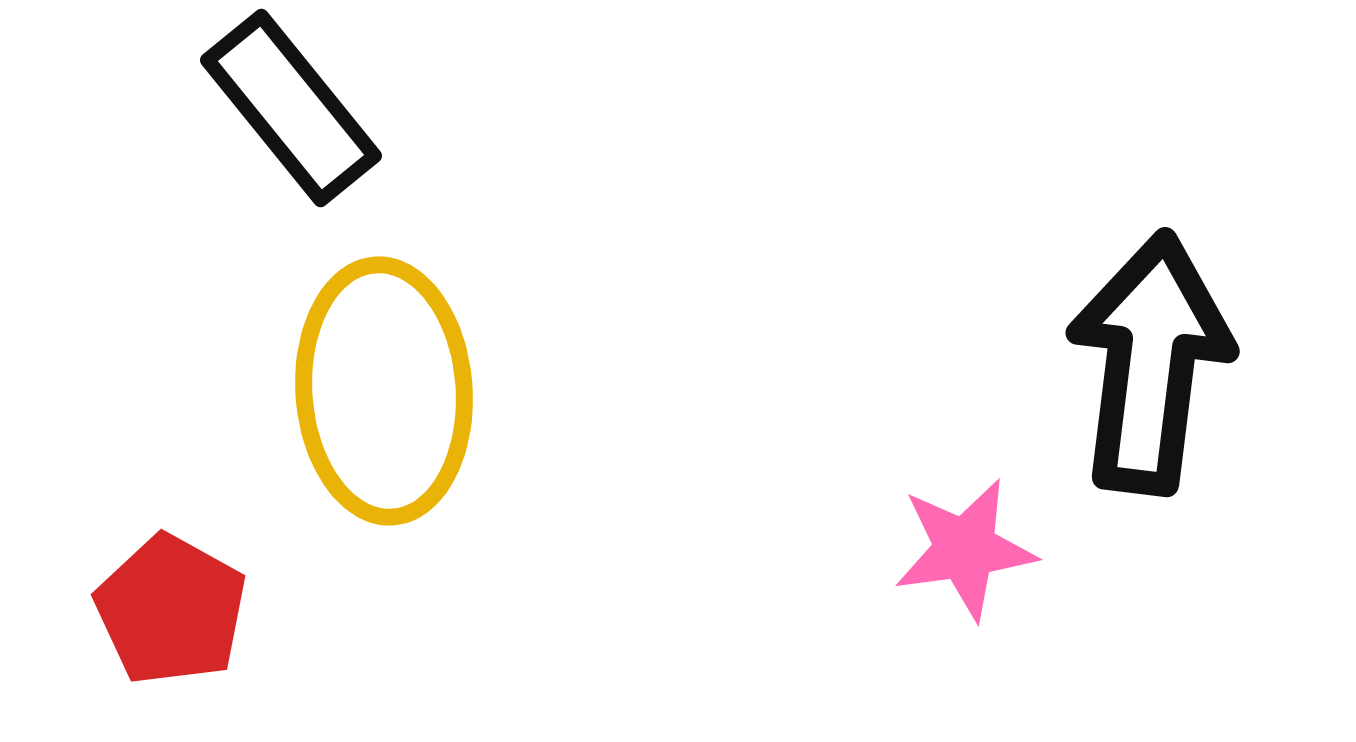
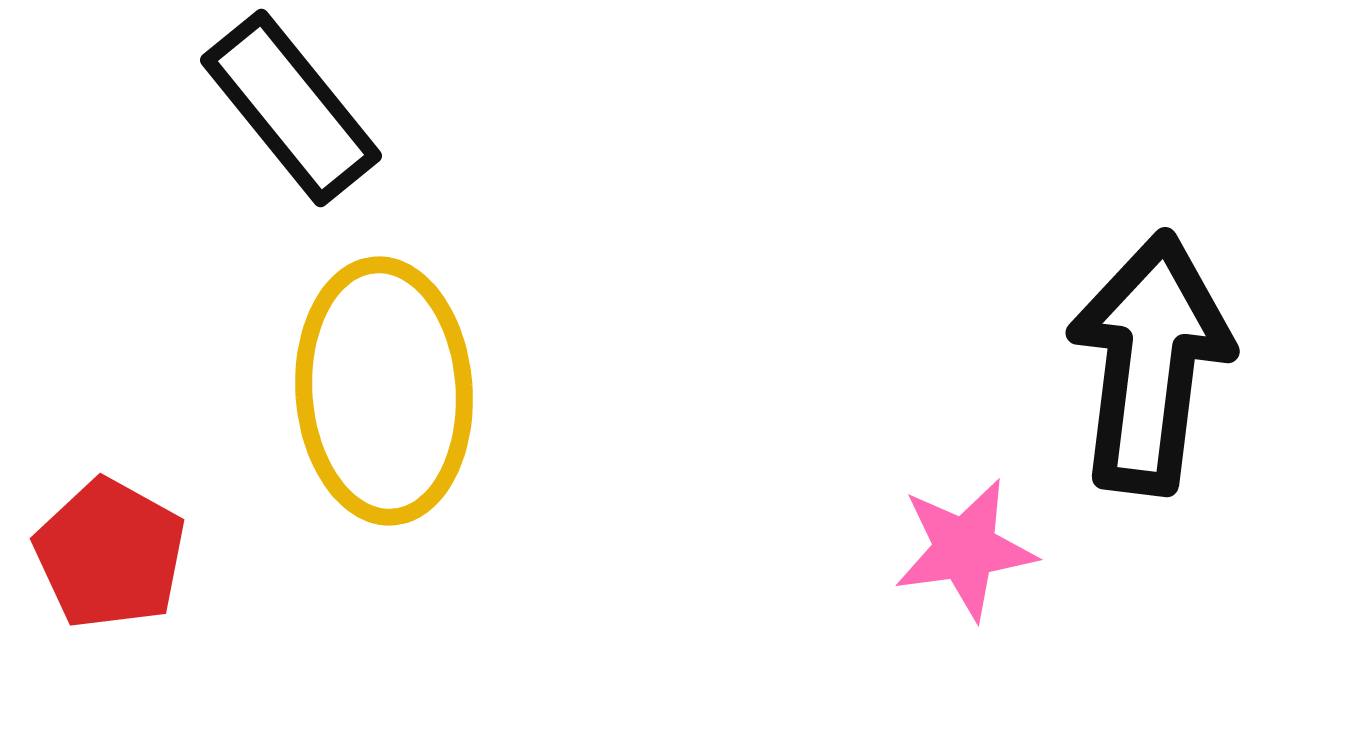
red pentagon: moved 61 px left, 56 px up
